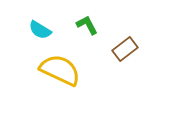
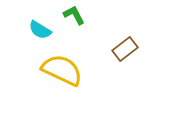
green L-shape: moved 13 px left, 10 px up
yellow semicircle: moved 2 px right
